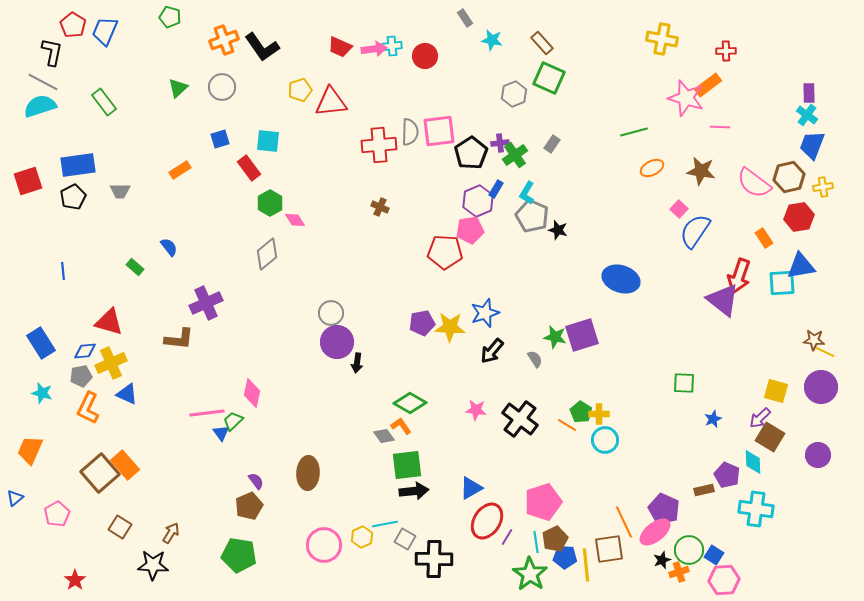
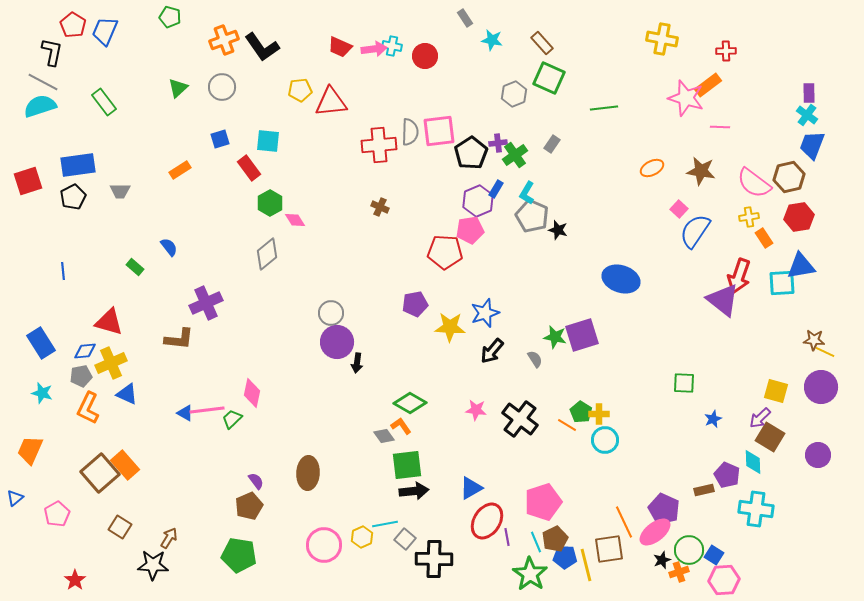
cyan cross at (392, 46): rotated 18 degrees clockwise
yellow pentagon at (300, 90): rotated 10 degrees clockwise
green line at (634, 132): moved 30 px left, 24 px up; rotated 8 degrees clockwise
purple cross at (500, 143): moved 2 px left
yellow cross at (823, 187): moved 74 px left, 30 px down
purple pentagon at (422, 323): moved 7 px left, 19 px up
pink line at (207, 413): moved 3 px up
green trapezoid at (233, 421): moved 1 px left, 2 px up
blue triangle at (221, 433): moved 36 px left, 20 px up; rotated 24 degrees counterclockwise
brown arrow at (171, 533): moved 2 px left, 5 px down
purple line at (507, 537): rotated 42 degrees counterclockwise
gray square at (405, 539): rotated 10 degrees clockwise
cyan line at (536, 542): rotated 15 degrees counterclockwise
yellow line at (586, 565): rotated 8 degrees counterclockwise
